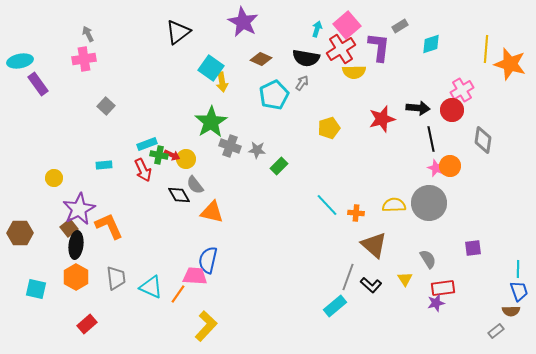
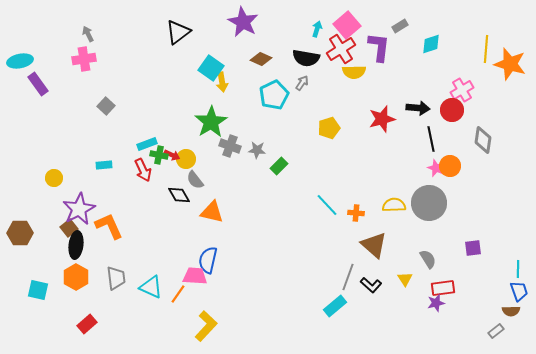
gray semicircle at (195, 185): moved 5 px up
cyan square at (36, 289): moved 2 px right, 1 px down
